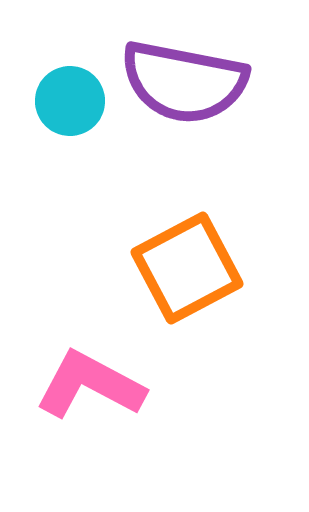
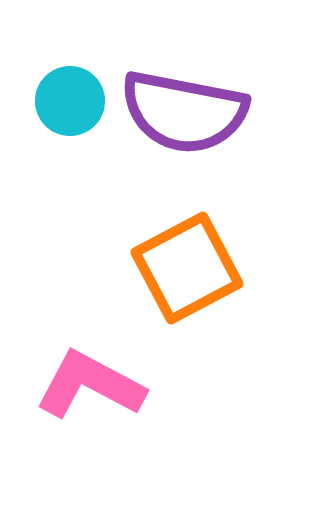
purple semicircle: moved 30 px down
